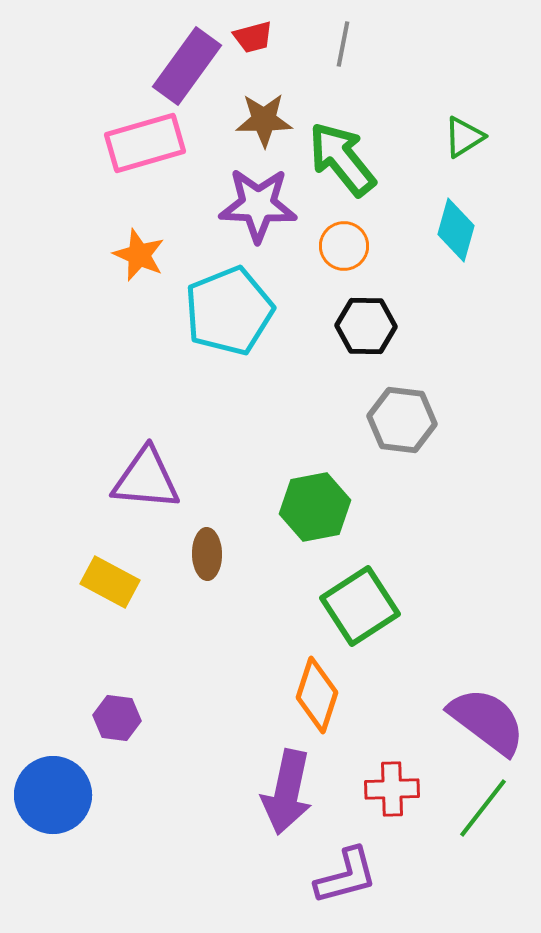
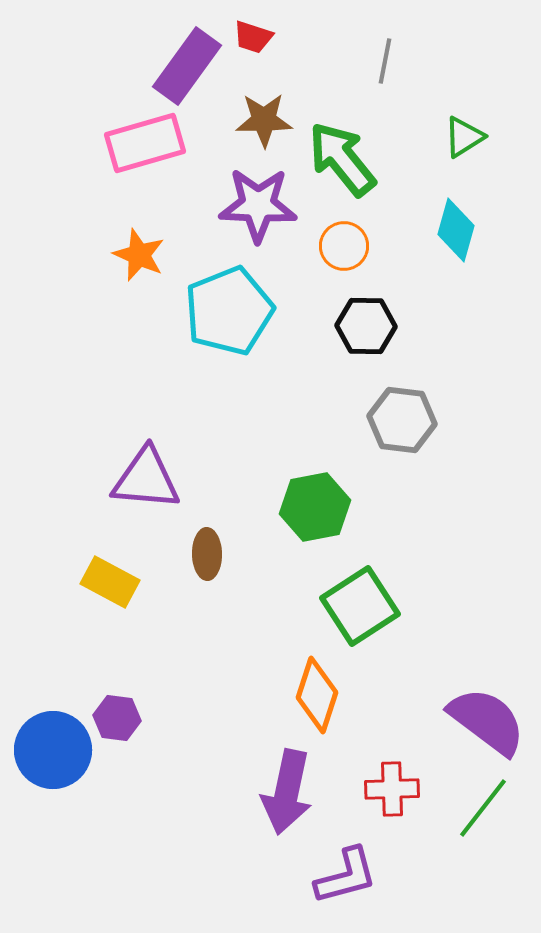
red trapezoid: rotated 33 degrees clockwise
gray line: moved 42 px right, 17 px down
blue circle: moved 45 px up
